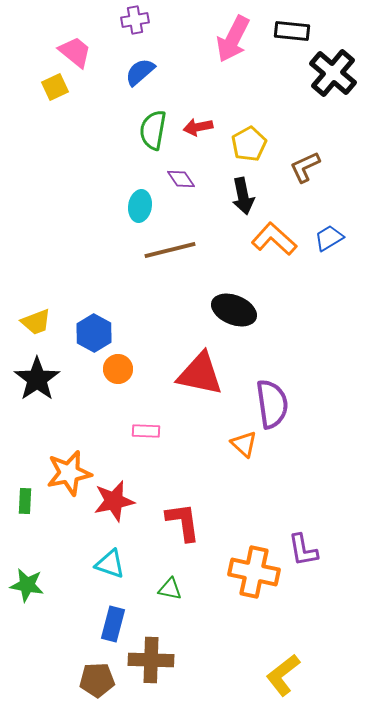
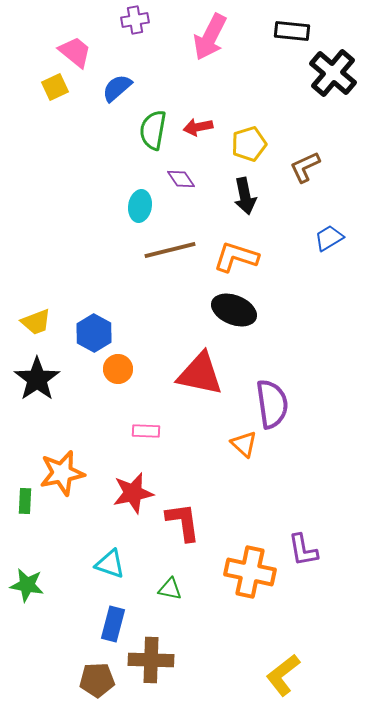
pink arrow: moved 23 px left, 2 px up
blue semicircle: moved 23 px left, 16 px down
yellow pentagon: rotated 12 degrees clockwise
black arrow: moved 2 px right
orange L-shape: moved 38 px left, 18 px down; rotated 24 degrees counterclockwise
orange star: moved 7 px left
red star: moved 19 px right, 8 px up
orange cross: moved 4 px left
